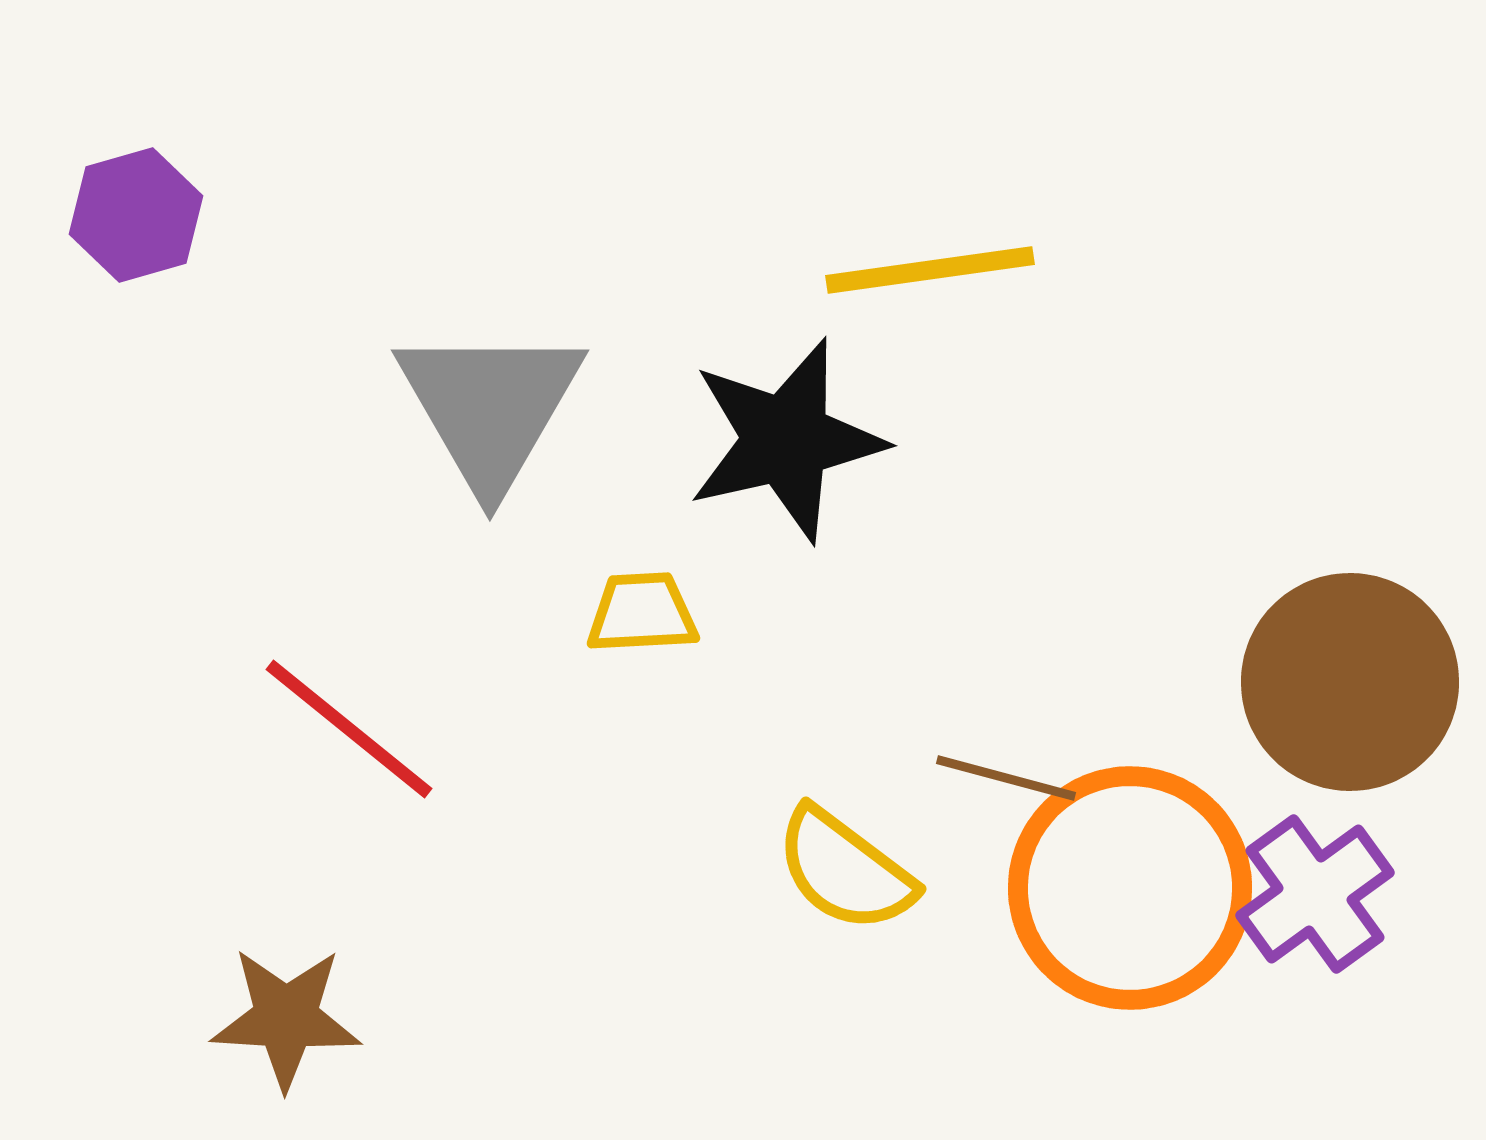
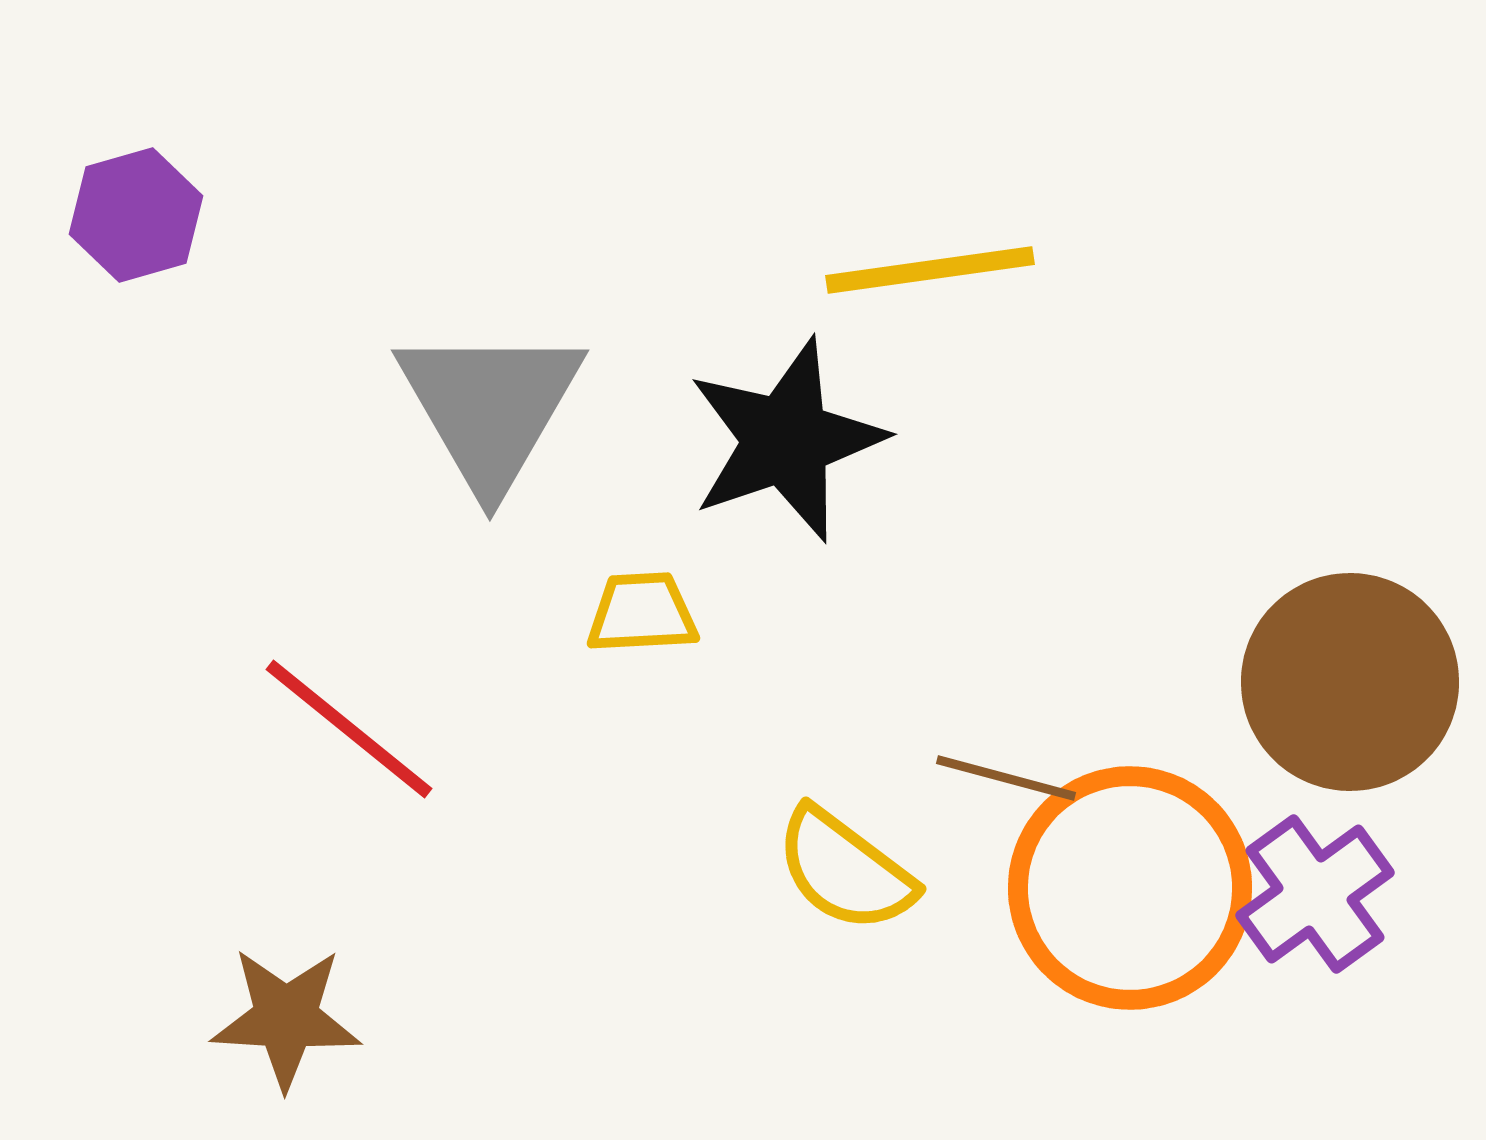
black star: rotated 6 degrees counterclockwise
